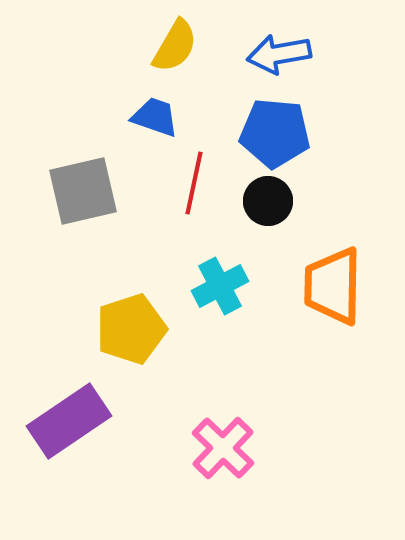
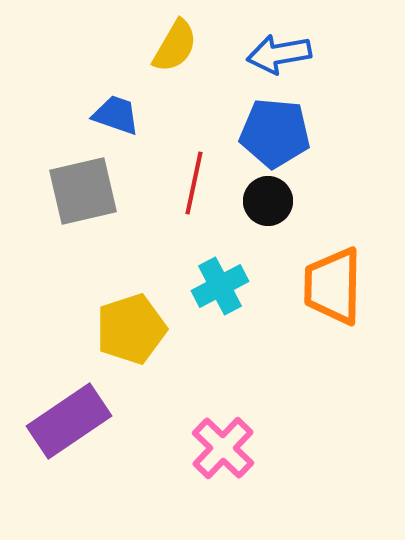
blue trapezoid: moved 39 px left, 2 px up
